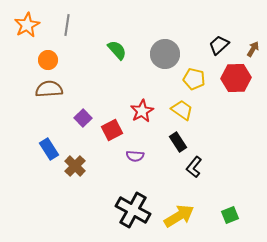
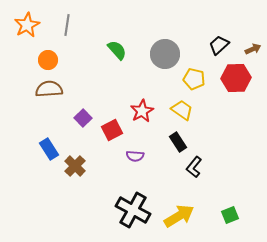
brown arrow: rotated 35 degrees clockwise
